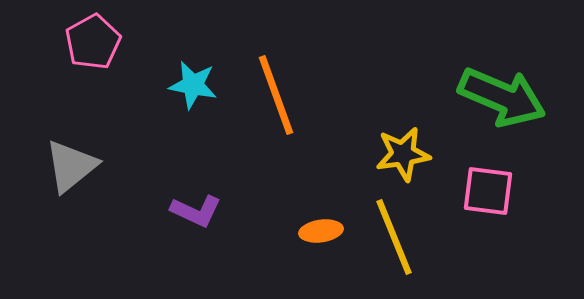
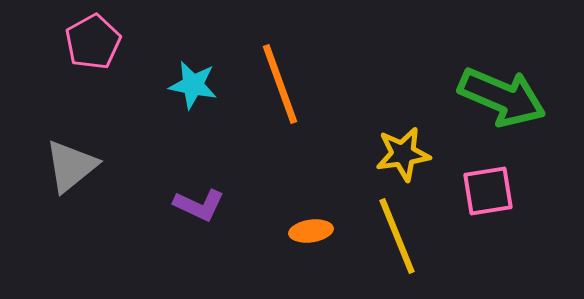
orange line: moved 4 px right, 11 px up
pink square: rotated 16 degrees counterclockwise
purple L-shape: moved 3 px right, 6 px up
orange ellipse: moved 10 px left
yellow line: moved 3 px right, 1 px up
